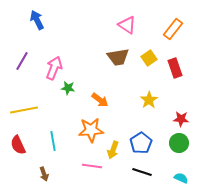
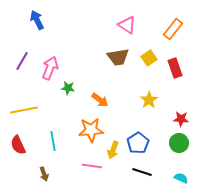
pink arrow: moved 4 px left
blue pentagon: moved 3 px left
